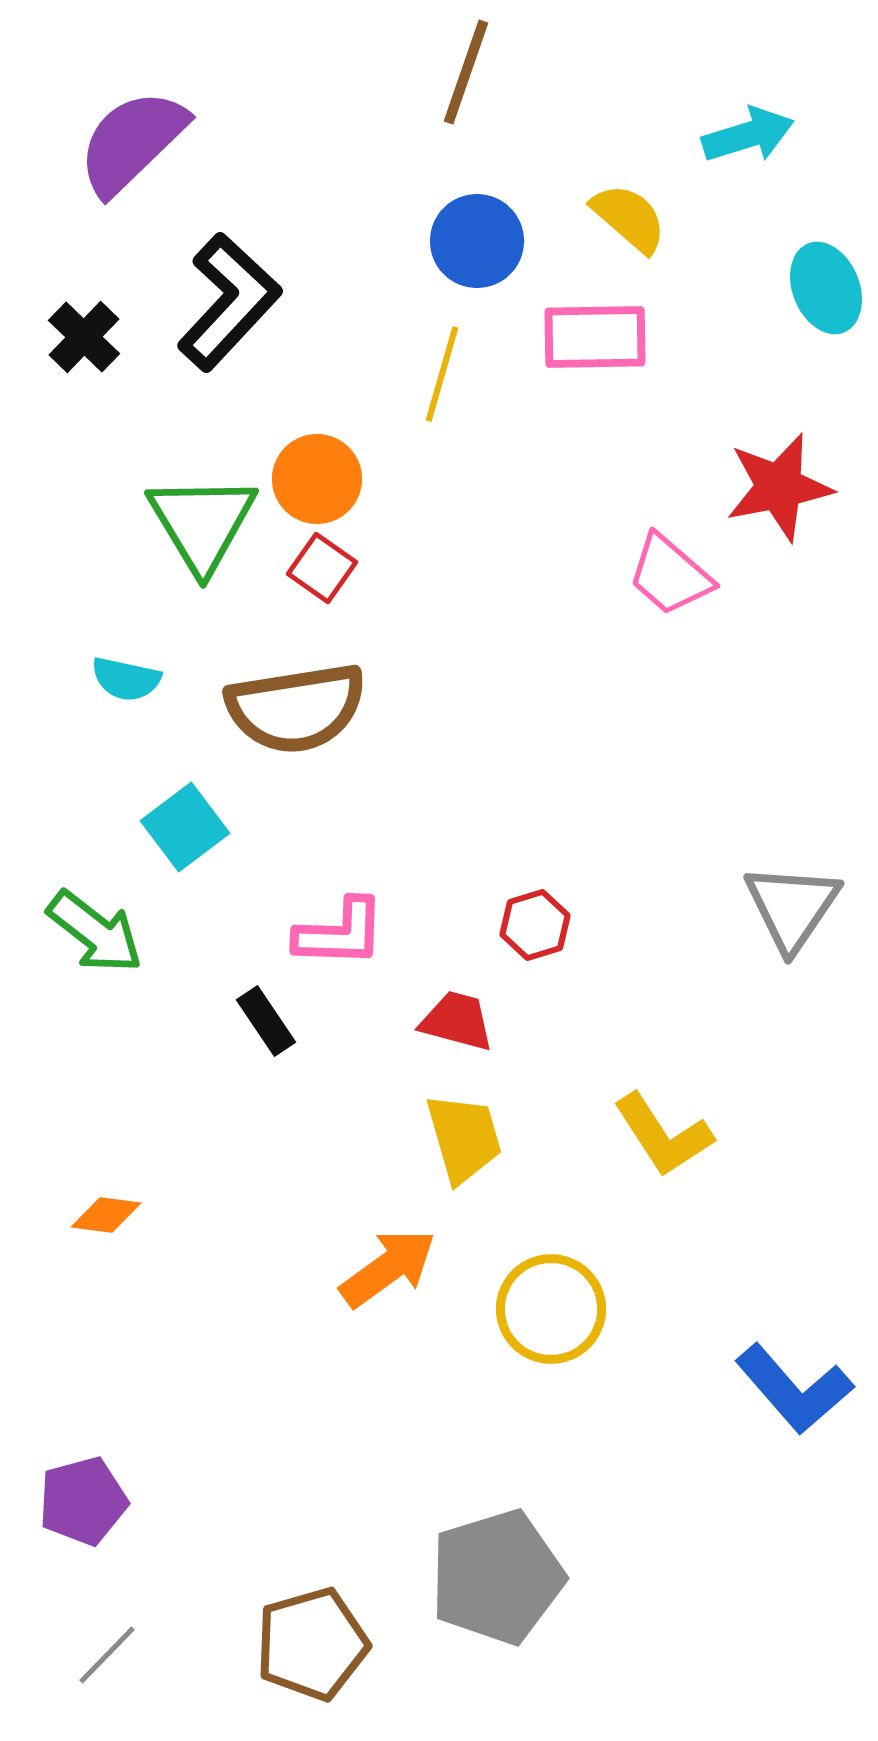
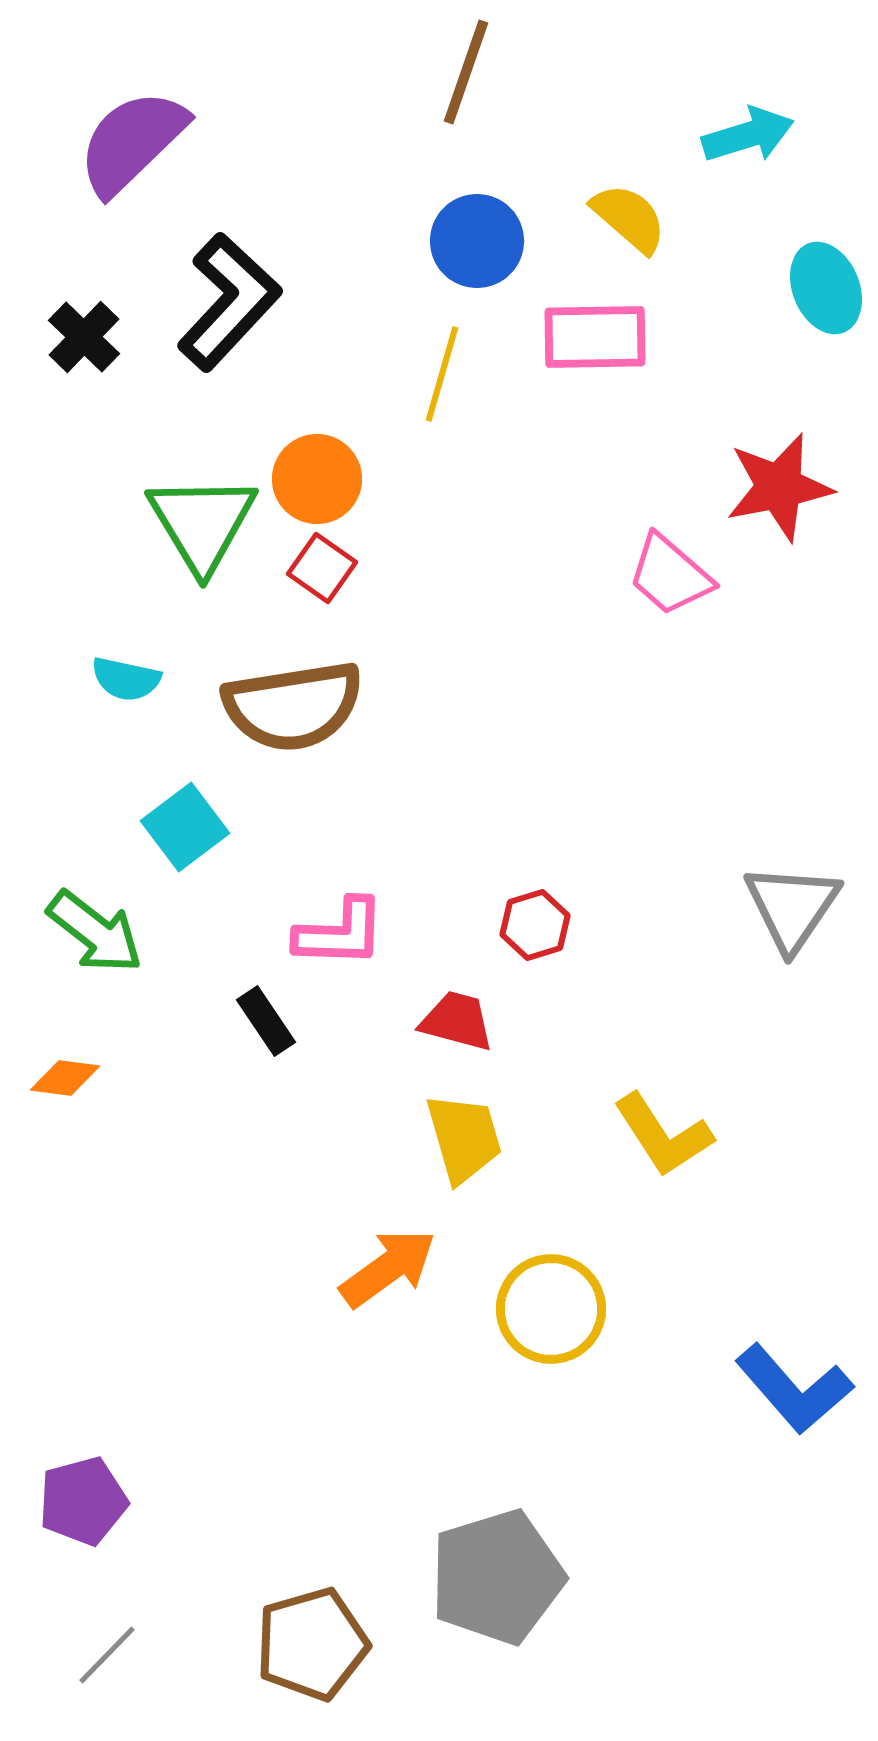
brown semicircle: moved 3 px left, 2 px up
orange diamond: moved 41 px left, 137 px up
